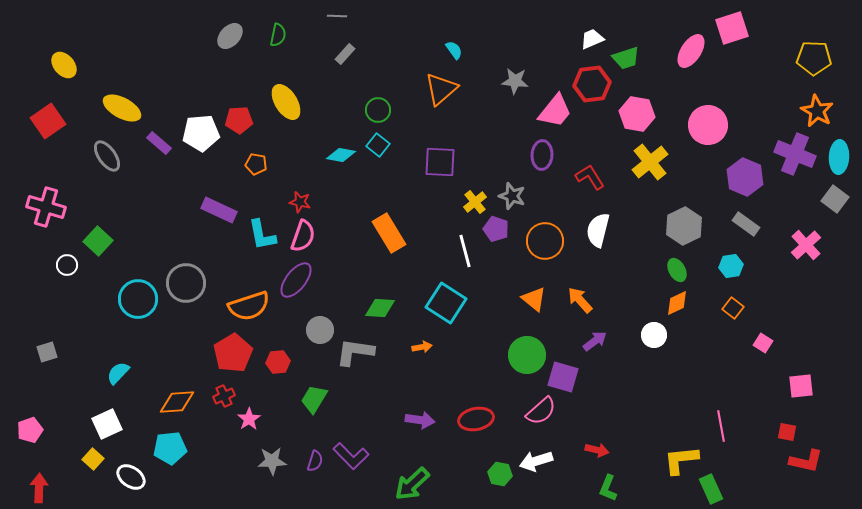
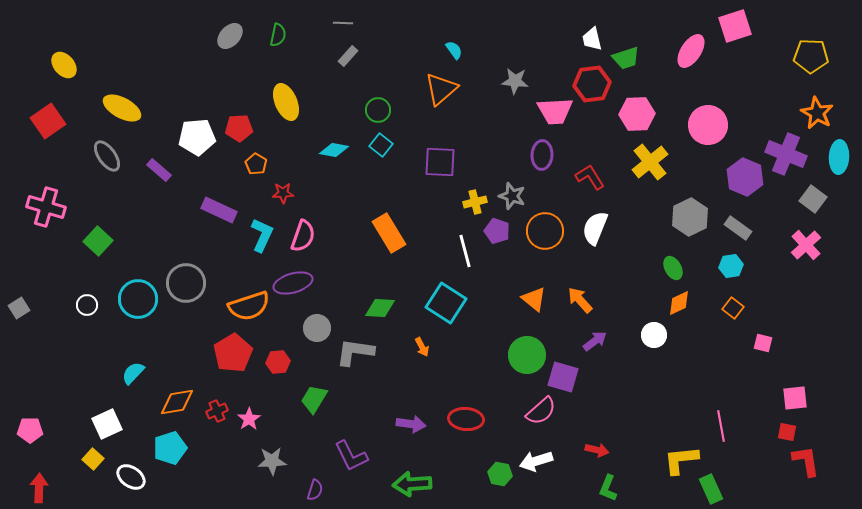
gray line at (337, 16): moved 6 px right, 7 px down
pink square at (732, 28): moved 3 px right, 2 px up
white trapezoid at (592, 39): rotated 80 degrees counterclockwise
gray rectangle at (345, 54): moved 3 px right, 2 px down
yellow pentagon at (814, 58): moved 3 px left, 2 px up
yellow ellipse at (286, 102): rotated 9 degrees clockwise
pink trapezoid at (555, 111): rotated 48 degrees clockwise
orange star at (817, 111): moved 2 px down
pink hexagon at (637, 114): rotated 12 degrees counterclockwise
red pentagon at (239, 120): moved 8 px down
white pentagon at (201, 133): moved 4 px left, 4 px down
purple rectangle at (159, 143): moved 27 px down
cyan square at (378, 145): moved 3 px right
purple cross at (795, 154): moved 9 px left
cyan diamond at (341, 155): moved 7 px left, 5 px up
orange pentagon at (256, 164): rotated 20 degrees clockwise
gray square at (835, 199): moved 22 px left
red star at (300, 202): moved 17 px left, 9 px up; rotated 15 degrees counterclockwise
yellow cross at (475, 202): rotated 25 degrees clockwise
gray rectangle at (746, 224): moved 8 px left, 4 px down
gray hexagon at (684, 226): moved 6 px right, 9 px up
purple pentagon at (496, 229): moved 1 px right, 2 px down
white semicircle at (598, 230): moved 3 px left, 2 px up; rotated 8 degrees clockwise
cyan L-shape at (262, 235): rotated 144 degrees counterclockwise
orange circle at (545, 241): moved 10 px up
white circle at (67, 265): moved 20 px right, 40 px down
green ellipse at (677, 270): moved 4 px left, 2 px up
purple ellipse at (296, 280): moved 3 px left, 3 px down; rotated 36 degrees clockwise
orange diamond at (677, 303): moved 2 px right
gray circle at (320, 330): moved 3 px left, 2 px up
pink square at (763, 343): rotated 18 degrees counterclockwise
orange arrow at (422, 347): rotated 72 degrees clockwise
gray square at (47, 352): moved 28 px left, 44 px up; rotated 15 degrees counterclockwise
cyan semicircle at (118, 373): moved 15 px right
pink square at (801, 386): moved 6 px left, 12 px down
red cross at (224, 396): moved 7 px left, 15 px down
orange diamond at (177, 402): rotated 6 degrees counterclockwise
red ellipse at (476, 419): moved 10 px left; rotated 16 degrees clockwise
purple arrow at (420, 420): moved 9 px left, 4 px down
pink pentagon at (30, 430): rotated 20 degrees clockwise
cyan pentagon at (170, 448): rotated 12 degrees counterclockwise
purple L-shape at (351, 456): rotated 18 degrees clockwise
purple semicircle at (315, 461): moved 29 px down
red L-shape at (806, 461): rotated 112 degrees counterclockwise
green arrow at (412, 484): rotated 39 degrees clockwise
